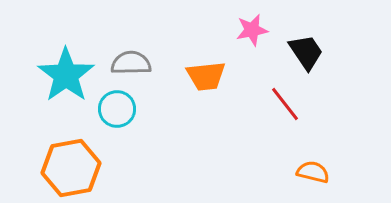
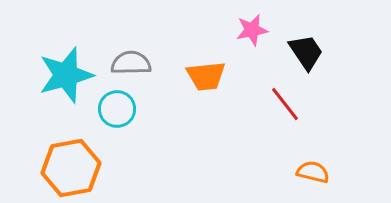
cyan star: rotated 20 degrees clockwise
